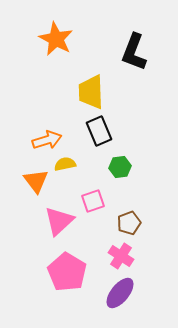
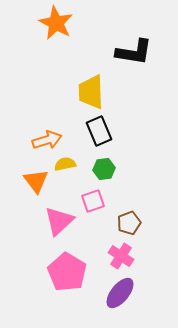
orange star: moved 16 px up
black L-shape: rotated 102 degrees counterclockwise
green hexagon: moved 16 px left, 2 px down
